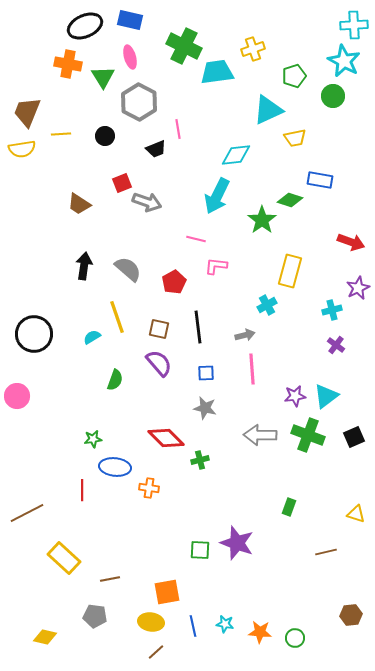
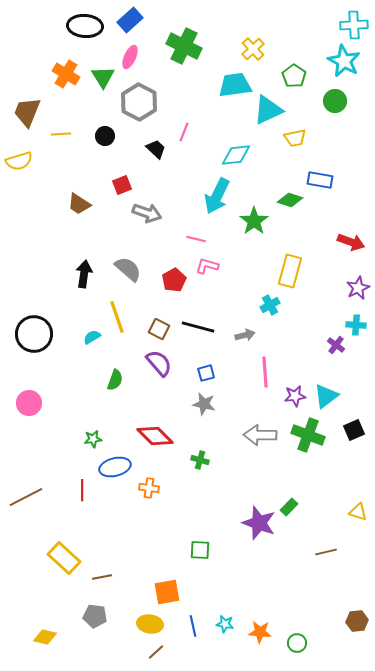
blue rectangle at (130, 20): rotated 55 degrees counterclockwise
black ellipse at (85, 26): rotated 28 degrees clockwise
yellow cross at (253, 49): rotated 25 degrees counterclockwise
pink ellipse at (130, 57): rotated 40 degrees clockwise
orange cross at (68, 64): moved 2 px left, 10 px down; rotated 20 degrees clockwise
cyan trapezoid at (217, 72): moved 18 px right, 13 px down
green pentagon at (294, 76): rotated 20 degrees counterclockwise
green circle at (333, 96): moved 2 px right, 5 px down
pink line at (178, 129): moved 6 px right, 3 px down; rotated 30 degrees clockwise
yellow semicircle at (22, 149): moved 3 px left, 12 px down; rotated 8 degrees counterclockwise
black trapezoid at (156, 149): rotated 115 degrees counterclockwise
red square at (122, 183): moved 2 px down
gray arrow at (147, 202): moved 11 px down
green star at (262, 220): moved 8 px left, 1 px down
black arrow at (84, 266): moved 8 px down
pink L-shape at (216, 266): moved 9 px left; rotated 10 degrees clockwise
red pentagon at (174, 282): moved 2 px up
cyan cross at (267, 305): moved 3 px right
cyan cross at (332, 310): moved 24 px right, 15 px down; rotated 18 degrees clockwise
black line at (198, 327): rotated 68 degrees counterclockwise
brown square at (159, 329): rotated 15 degrees clockwise
pink line at (252, 369): moved 13 px right, 3 px down
blue square at (206, 373): rotated 12 degrees counterclockwise
pink circle at (17, 396): moved 12 px right, 7 px down
gray star at (205, 408): moved 1 px left, 4 px up
black square at (354, 437): moved 7 px up
red diamond at (166, 438): moved 11 px left, 2 px up
green cross at (200, 460): rotated 30 degrees clockwise
blue ellipse at (115, 467): rotated 20 degrees counterclockwise
green rectangle at (289, 507): rotated 24 degrees clockwise
brown line at (27, 513): moved 1 px left, 16 px up
yellow triangle at (356, 514): moved 2 px right, 2 px up
purple star at (237, 543): moved 22 px right, 20 px up
brown line at (110, 579): moved 8 px left, 2 px up
brown hexagon at (351, 615): moved 6 px right, 6 px down
yellow ellipse at (151, 622): moved 1 px left, 2 px down
green circle at (295, 638): moved 2 px right, 5 px down
